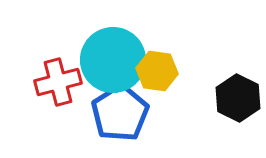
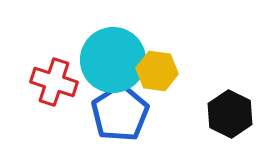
red cross: moved 4 px left; rotated 33 degrees clockwise
black hexagon: moved 8 px left, 16 px down
